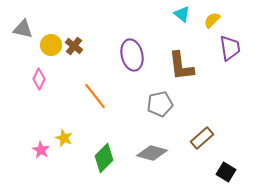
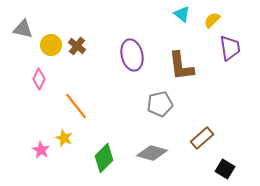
brown cross: moved 3 px right
orange line: moved 19 px left, 10 px down
black square: moved 1 px left, 3 px up
